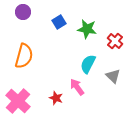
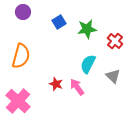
green star: rotated 18 degrees counterclockwise
orange semicircle: moved 3 px left
red star: moved 14 px up
